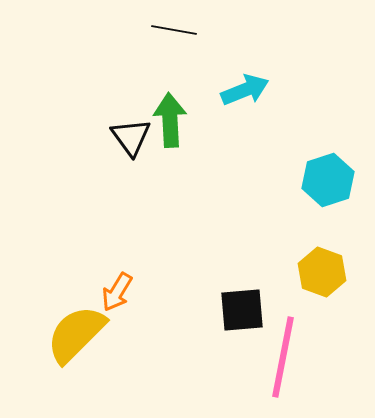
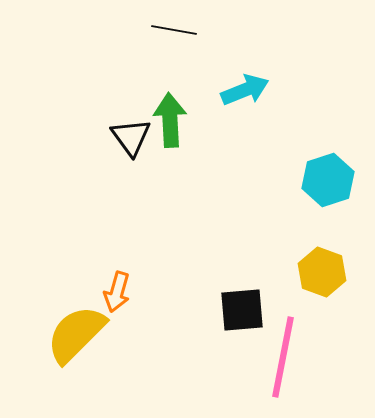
orange arrow: rotated 15 degrees counterclockwise
